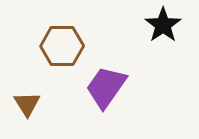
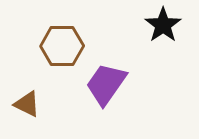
purple trapezoid: moved 3 px up
brown triangle: rotated 32 degrees counterclockwise
